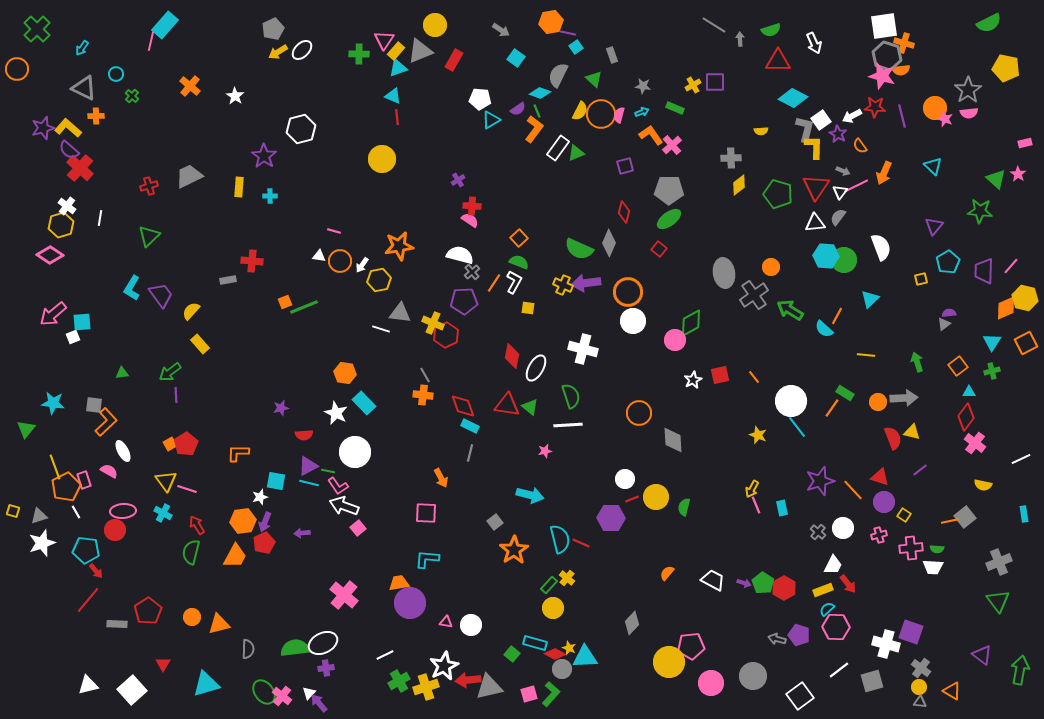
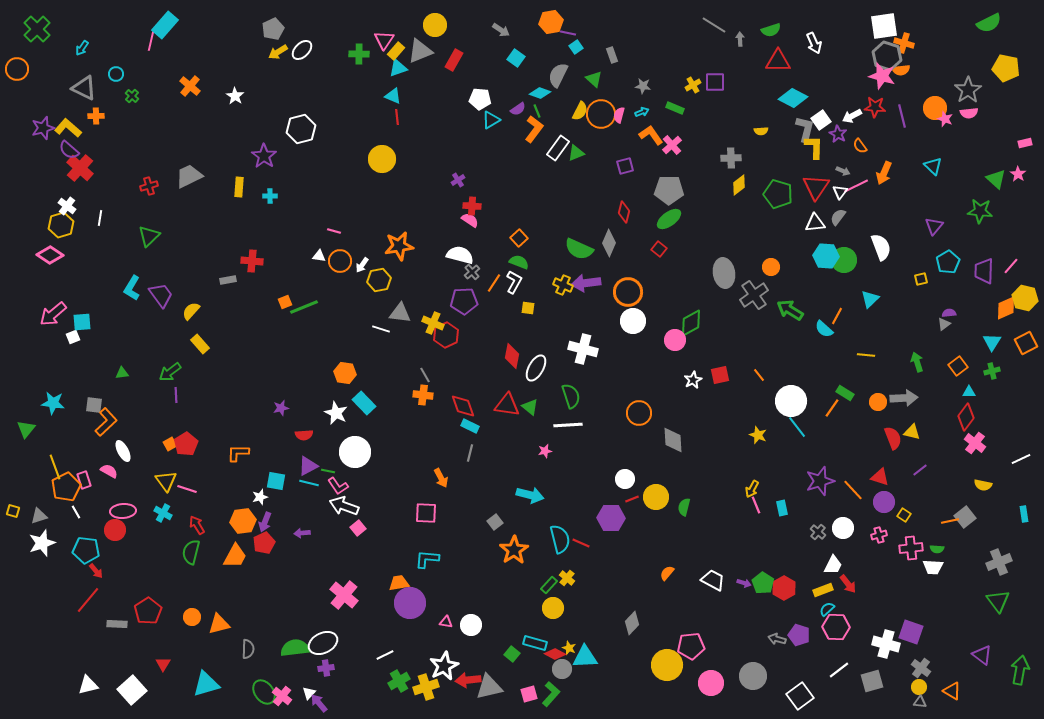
orange line at (754, 377): moved 5 px right, 2 px up
yellow circle at (669, 662): moved 2 px left, 3 px down
